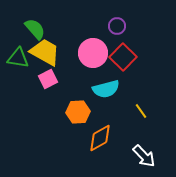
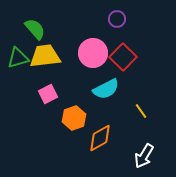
purple circle: moved 7 px up
yellow trapezoid: moved 4 px down; rotated 36 degrees counterclockwise
green triangle: rotated 25 degrees counterclockwise
pink square: moved 15 px down
cyan semicircle: rotated 12 degrees counterclockwise
orange hexagon: moved 4 px left, 6 px down; rotated 15 degrees counterclockwise
white arrow: rotated 75 degrees clockwise
